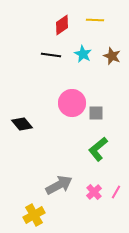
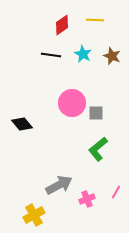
pink cross: moved 7 px left, 7 px down; rotated 21 degrees clockwise
